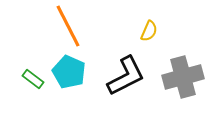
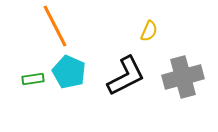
orange line: moved 13 px left
green rectangle: rotated 45 degrees counterclockwise
